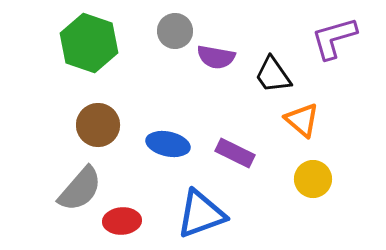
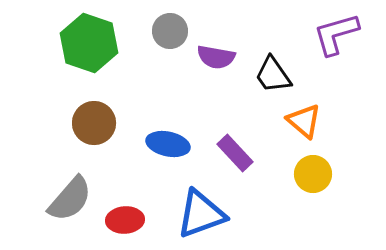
gray circle: moved 5 px left
purple L-shape: moved 2 px right, 4 px up
orange triangle: moved 2 px right, 1 px down
brown circle: moved 4 px left, 2 px up
purple rectangle: rotated 21 degrees clockwise
yellow circle: moved 5 px up
gray semicircle: moved 10 px left, 10 px down
red ellipse: moved 3 px right, 1 px up
